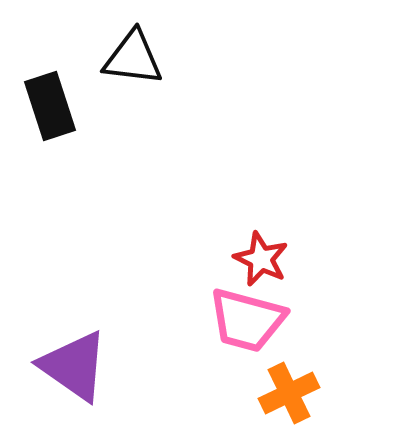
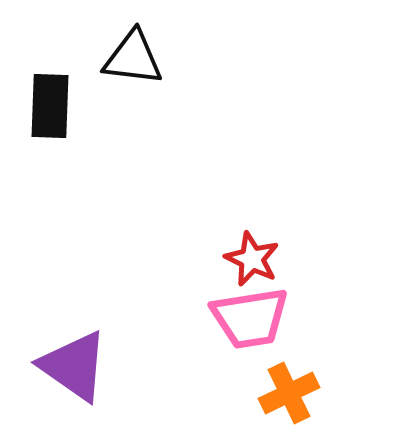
black rectangle: rotated 20 degrees clockwise
red star: moved 9 px left
pink trapezoid: moved 3 px right, 2 px up; rotated 24 degrees counterclockwise
